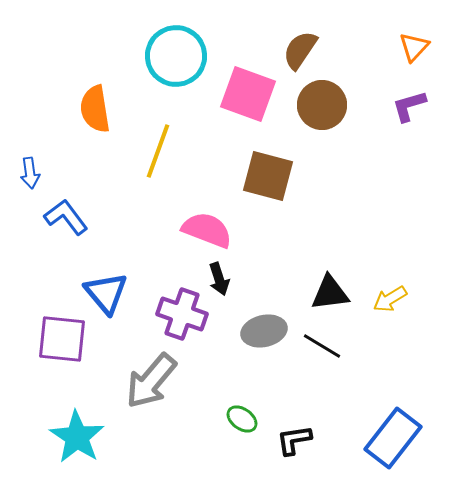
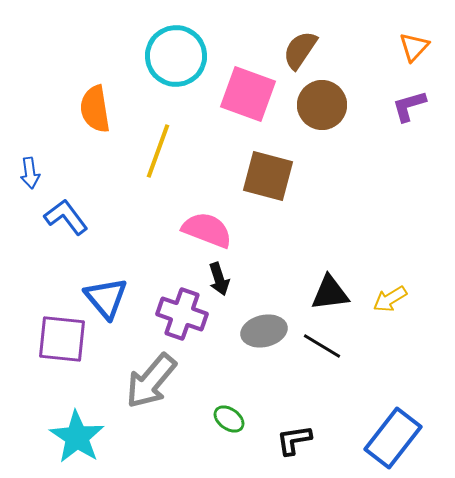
blue triangle: moved 5 px down
green ellipse: moved 13 px left
